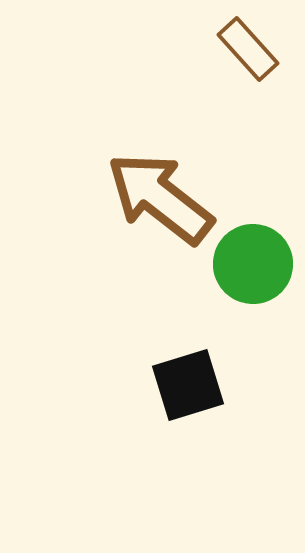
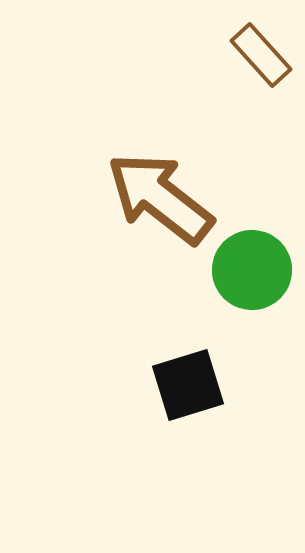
brown rectangle: moved 13 px right, 6 px down
green circle: moved 1 px left, 6 px down
